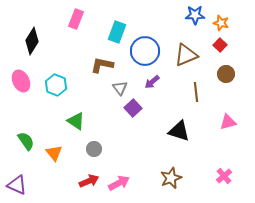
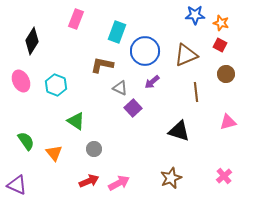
red square: rotated 16 degrees counterclockwise
gray triangle: rotated 28 degrees counterclockwise
